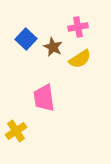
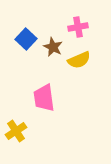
yellow semicircle: moved 1 px left, 1 px down; rotated 10 degrees clockwise
